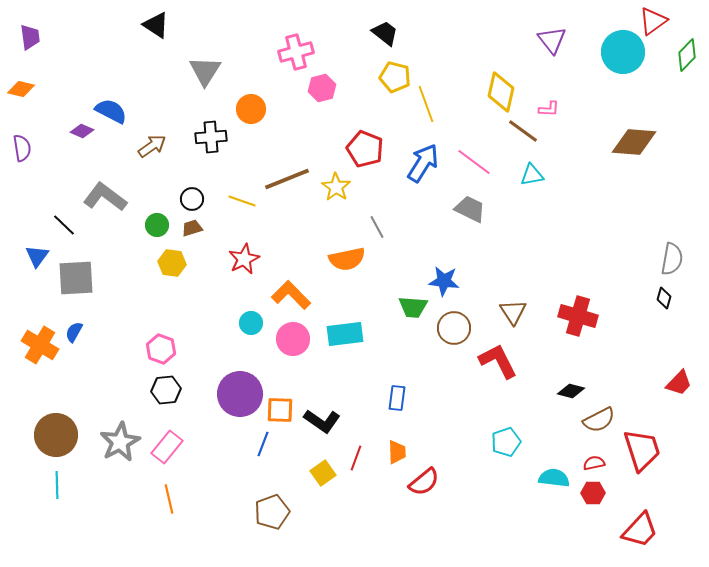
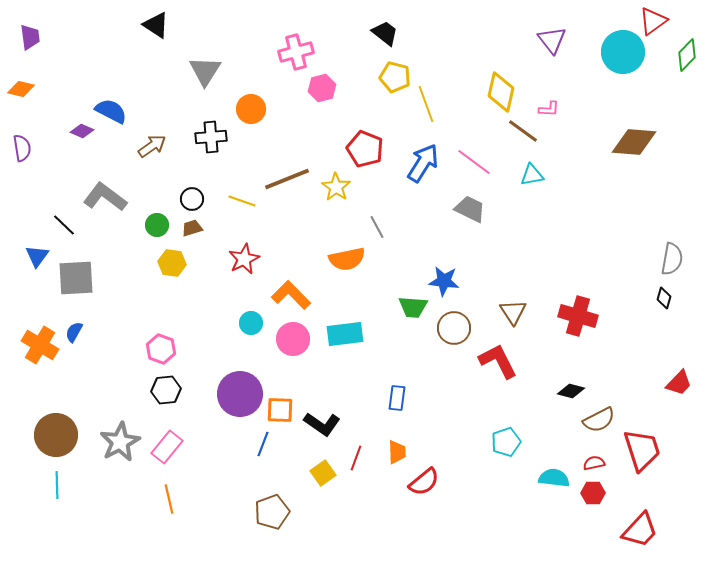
black L-shape at (322, 421): moved 3 px down
